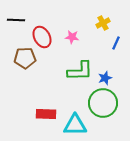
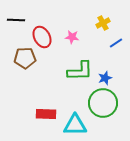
blue line: rotated 32 degrees clockwise
